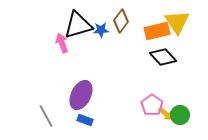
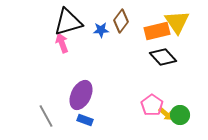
black triangle: moved 10 px left, 3 px up
